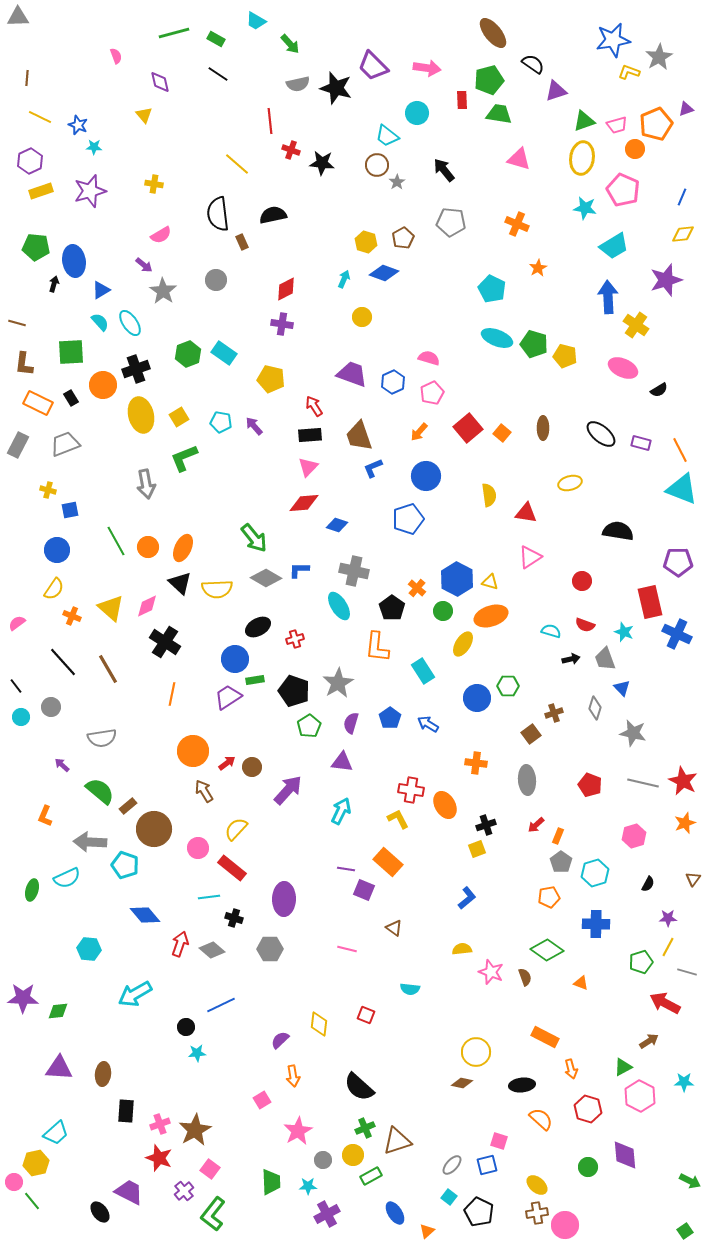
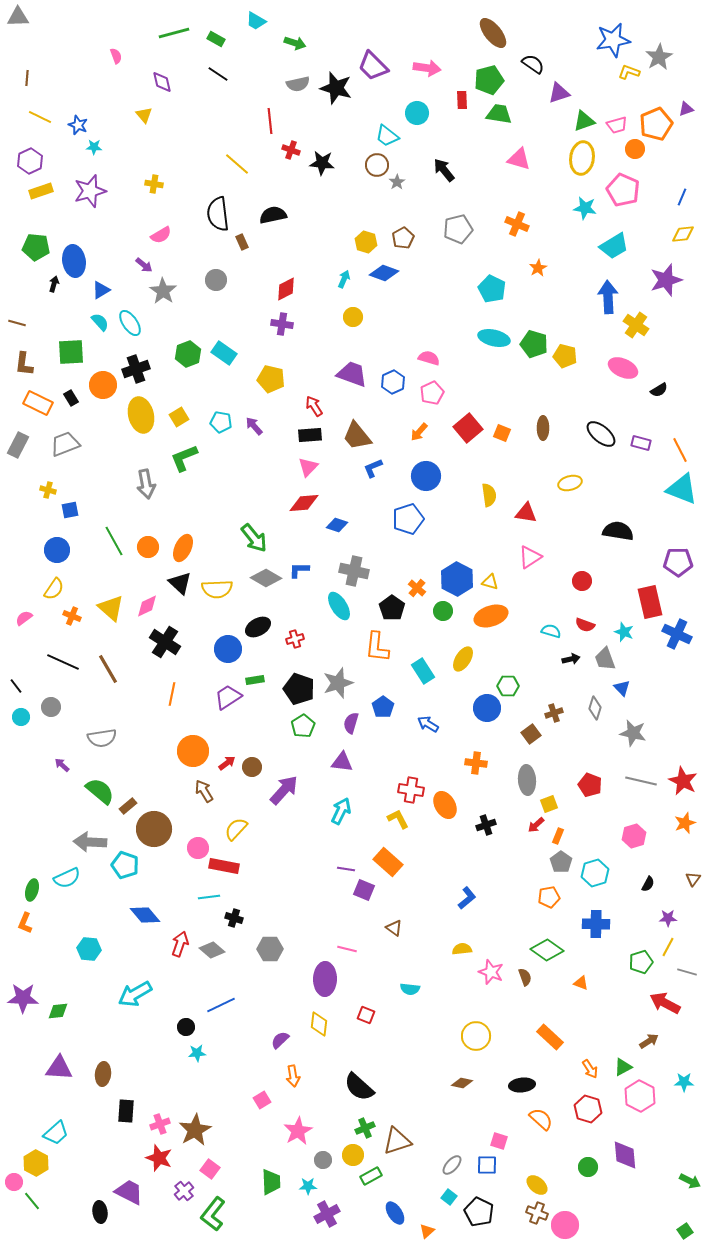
green arrow at (290, 44): moved 5 px right, 1 px up; rotated 30 degrees counterclockwise
purple diamond at (160, 82): moved 2 px right
purple triangle at (556, 91): moved 3 px right, 2 px down
gray pentagon at (451, 222): moved 7 px right, 7 px down; rotated 20 degrees counterclockwise
yellow circle at (362, 317): moved 9 px left
cyan ellipse at (497, 338): moved 3 px left; rotated 8 degrees counterclockwise
orange square at (502, 433): rotated 18 degrees counterclockwise
brown trapezoid at (359, 436): moved 2 px left; rotated 20 degrees counterclockwise
green line at (116, 541): moved 2 px left
pink semicircle at (17, 623): moved 7 px right, 5 px up
yellow ellipse at (463, 644): moved 15 px down
blue circle at (235, 659): moved 7 px left, 10 px up
black line at (63, 662): rotated 24 degrees counterclockwise
gray star at (338, 683): rotated 12 degrees clockwise
black pentagon at (294, 691): moved 5 px right, 2 px up
blue circle at (477, 698): moved 10 px right, 10 px down
blue pentagon at (390, 718): moved 7 px left, 11 px up
green pentagon at (309, 726): moved 6 px left
gray line at (643, 783): moved 2 px left, 2 px up
purple arrow at (288, 790): moved 4 px left
orange L-shape at (45, 816): moved 20 px left, 107 px down
yellow square at (477, 849): moved 72 px right, 45 px up
red rectangle at (232, 868): moved 8 px left, 2 px up; rotated 28 degrees counterclockwise
purple ellipse at (284, 899): moved 41 px right, 80 px down
orange rectangle at (545, 1037): moved 5 px right; rotated 16 degrees clockwise
yellow circle at (476, 1052): moved 16 px up
orange arrow at (571, 1069): moved 19 px right; rotated 18 degrees counterclockwise
yellow hexagon at (36, 1163): rotated 20 degrees counterclockwise
blue square at (487, 1165): rotated 15 degrees clockwise
black ellipse at (100, 1212): rotated 30 degrees clockwise
brown cross at (537, 1213): rotated 30 degrees clockwise
